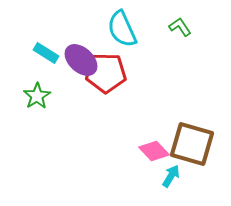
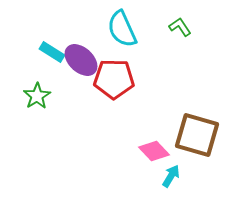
cyan rectangle: moved 6 px right, 1 px up
red pentagon: moved 8 px right, 6 px down
brown square: moved 5 px right, 9 px up
